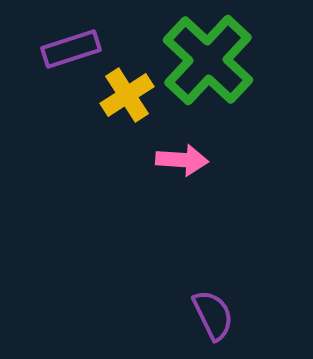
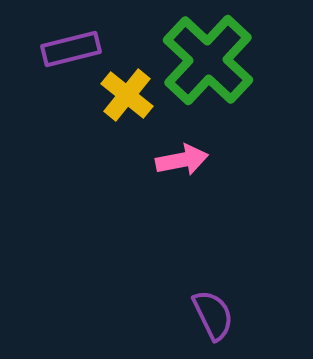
purple rectangle: rotated 4 degrees clockwise
yellow cross: rotated 18 degrees counterclockwise
pink arrow: rotated 15 degrees counterclockwise
